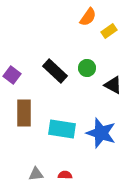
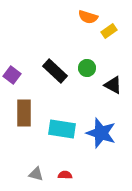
orange semicircle: rotated 72 degrees clockwise
gray triangle: rotated 21 degrees clockwise
